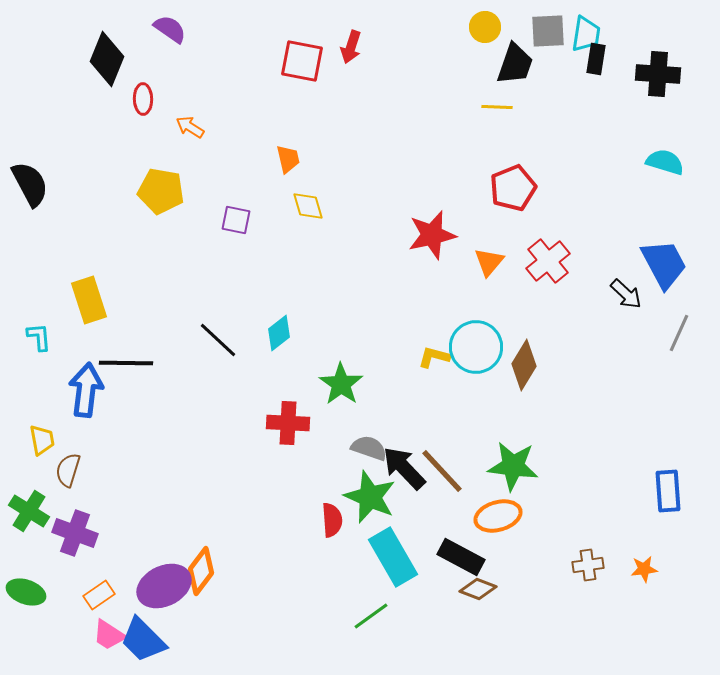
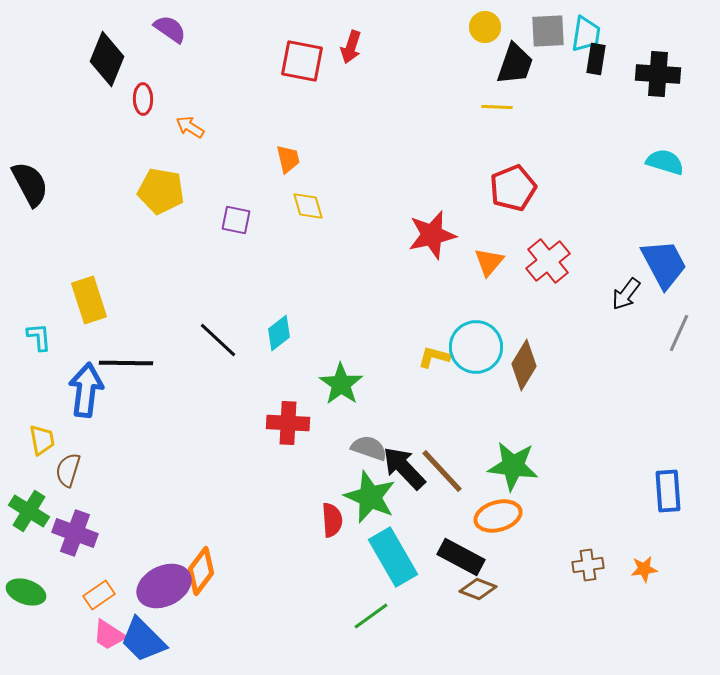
black arrow at (626, 294): rotated 84 degrees clockwise
